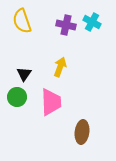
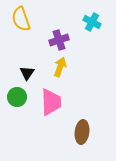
yellow semicircle: moved 1 px left, 2 px up
purple cross: moved 7 px left, 15 px down; rotated 30 degrees counterclockwise
black triangle: moved 3 px right, 1 px up
